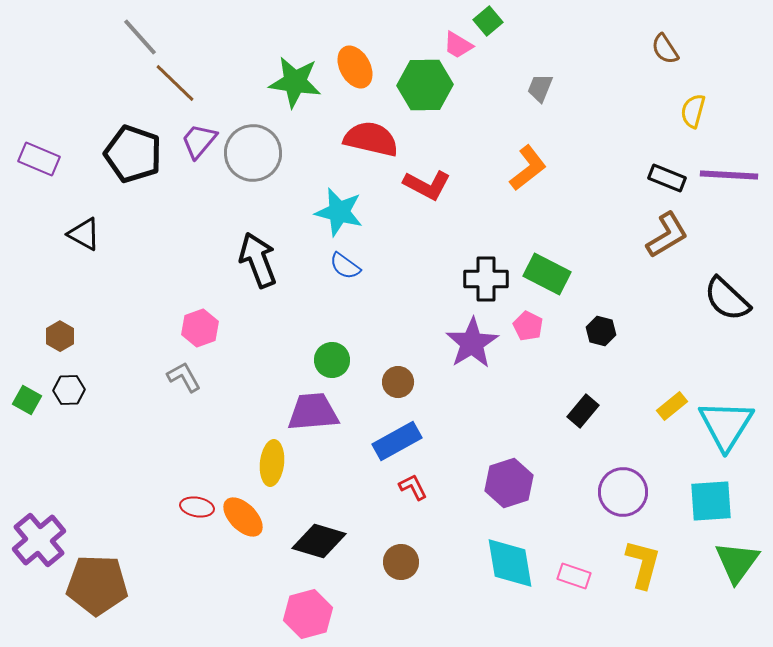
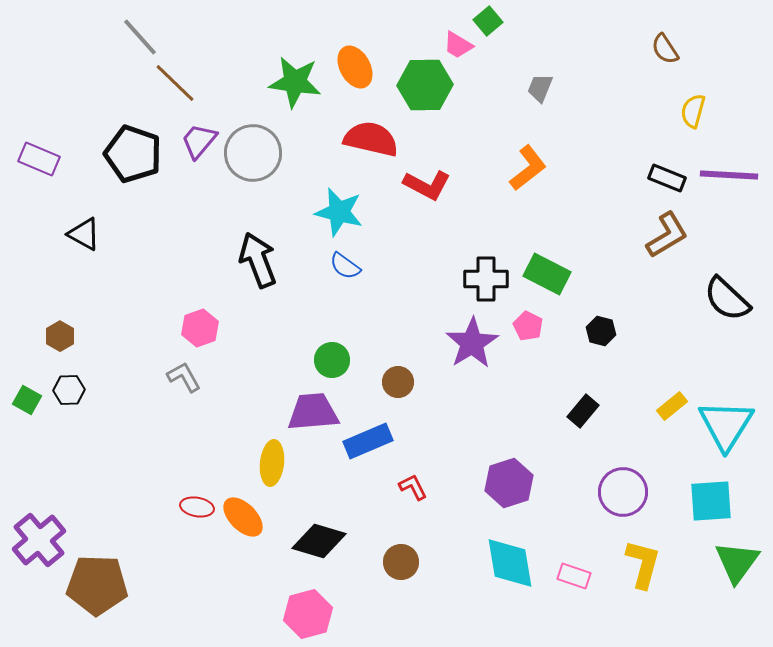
blue rectangle at (397, 441): moved 29 px left; rotated 6 degrees clockwise
